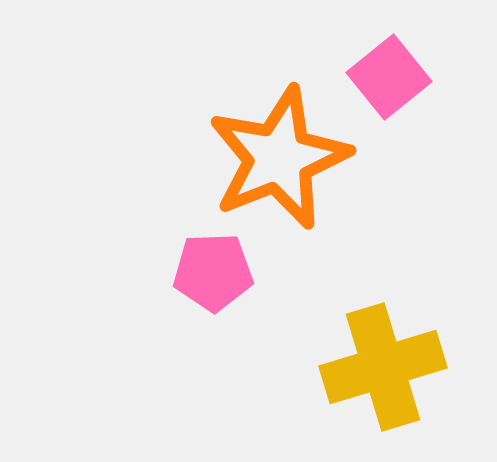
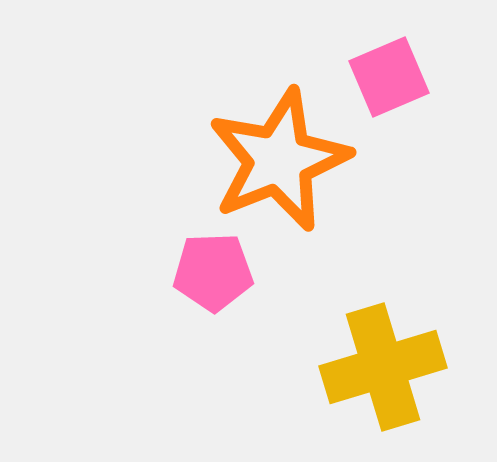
pink square: rotated 16 degrees clockwise
orange star: moved 2 px down
